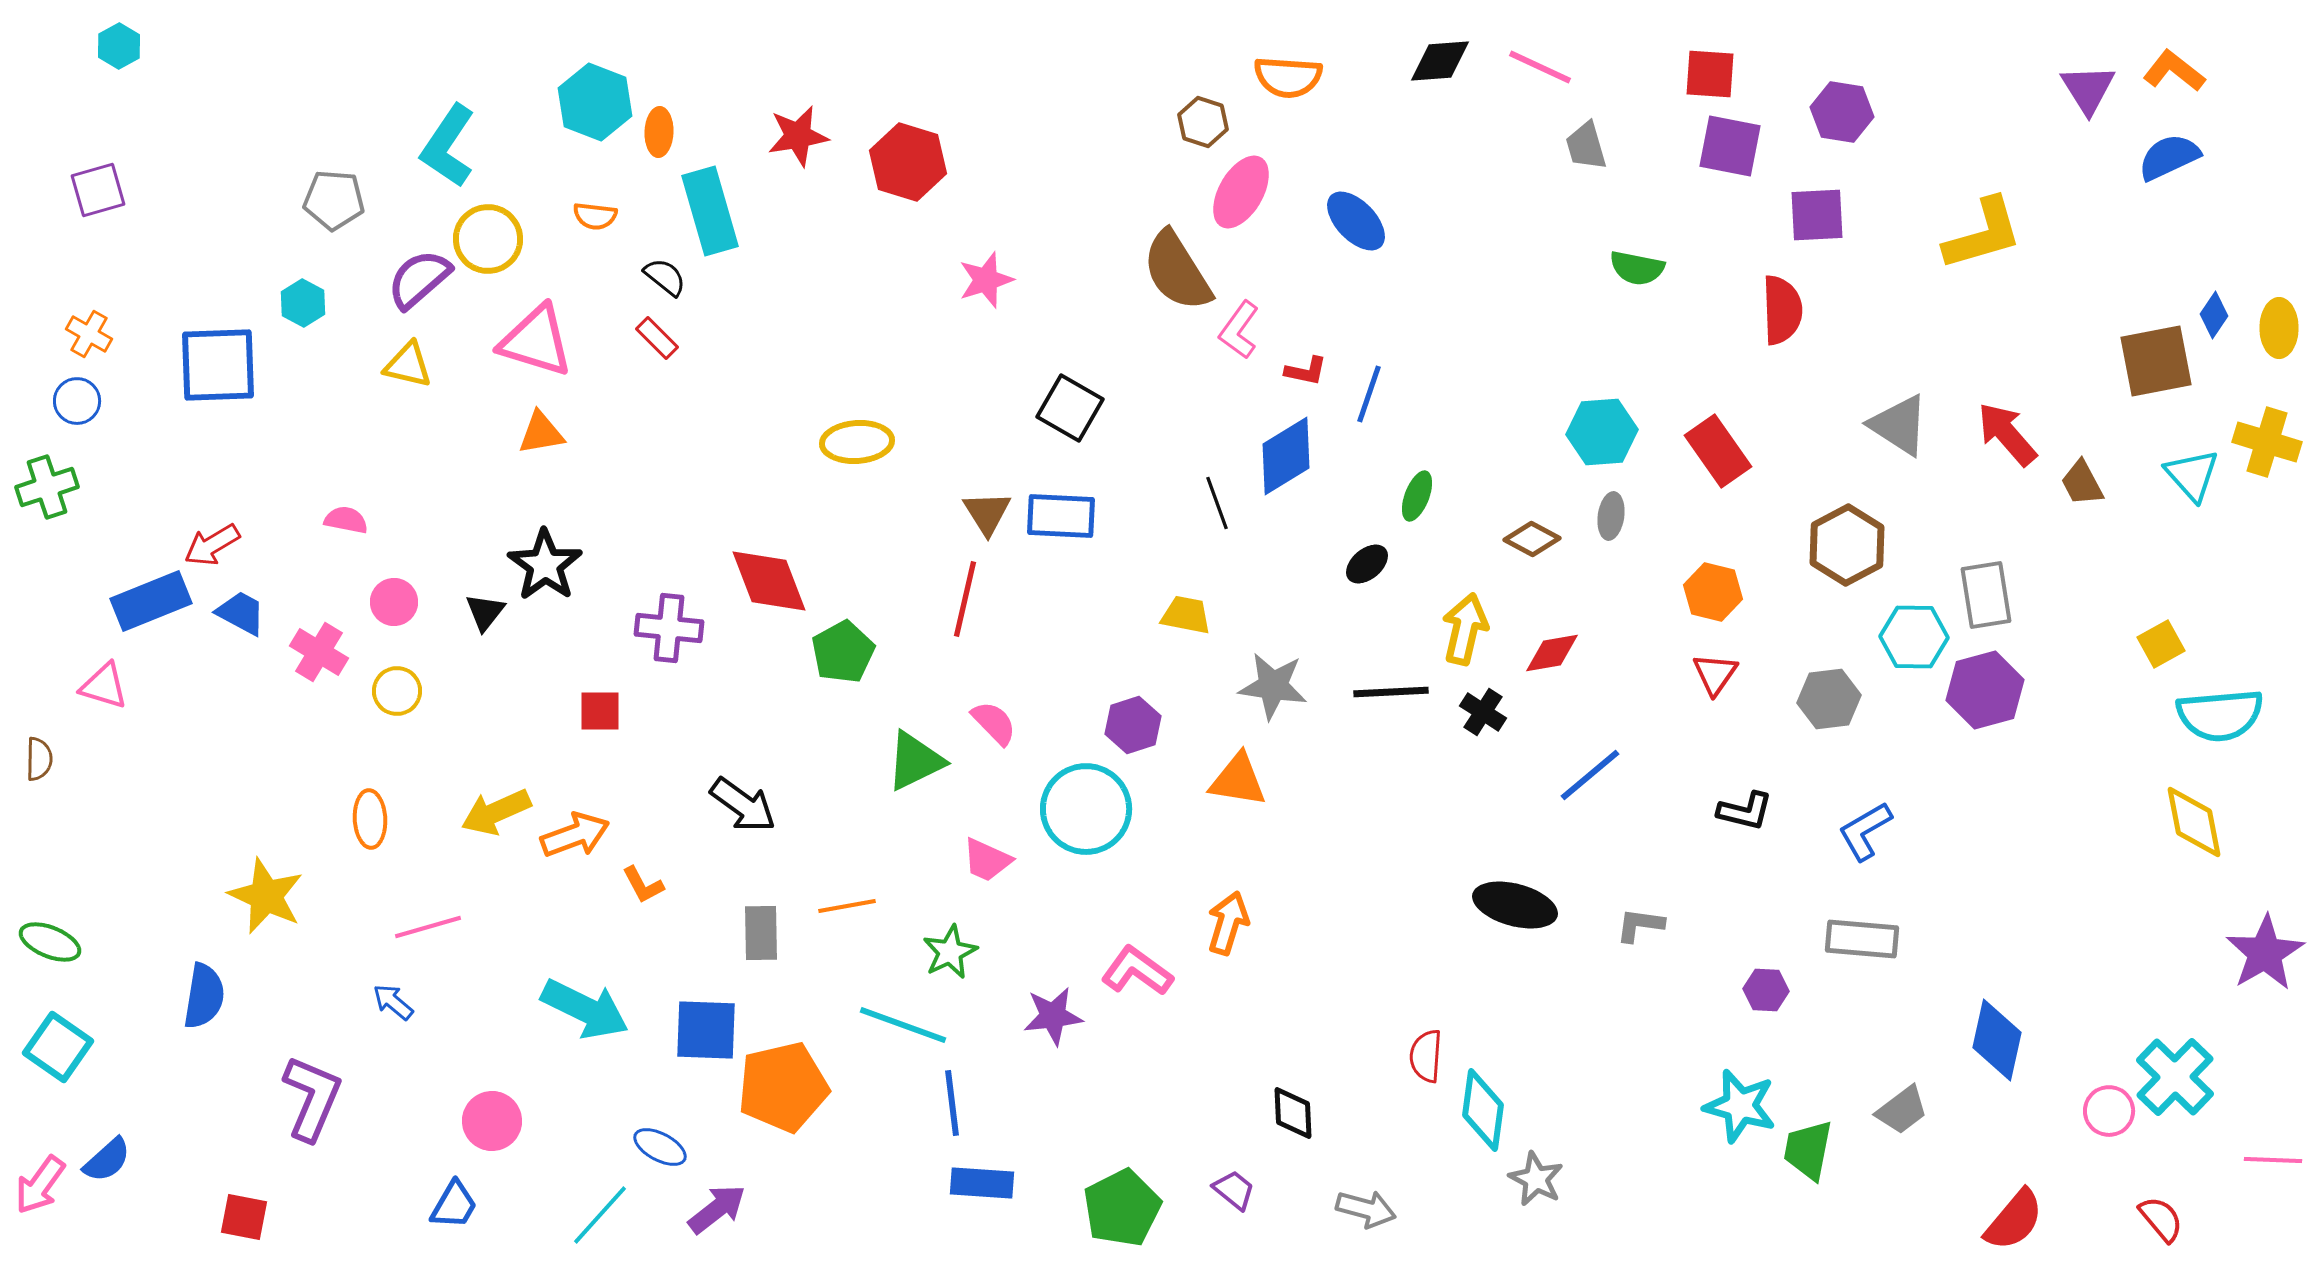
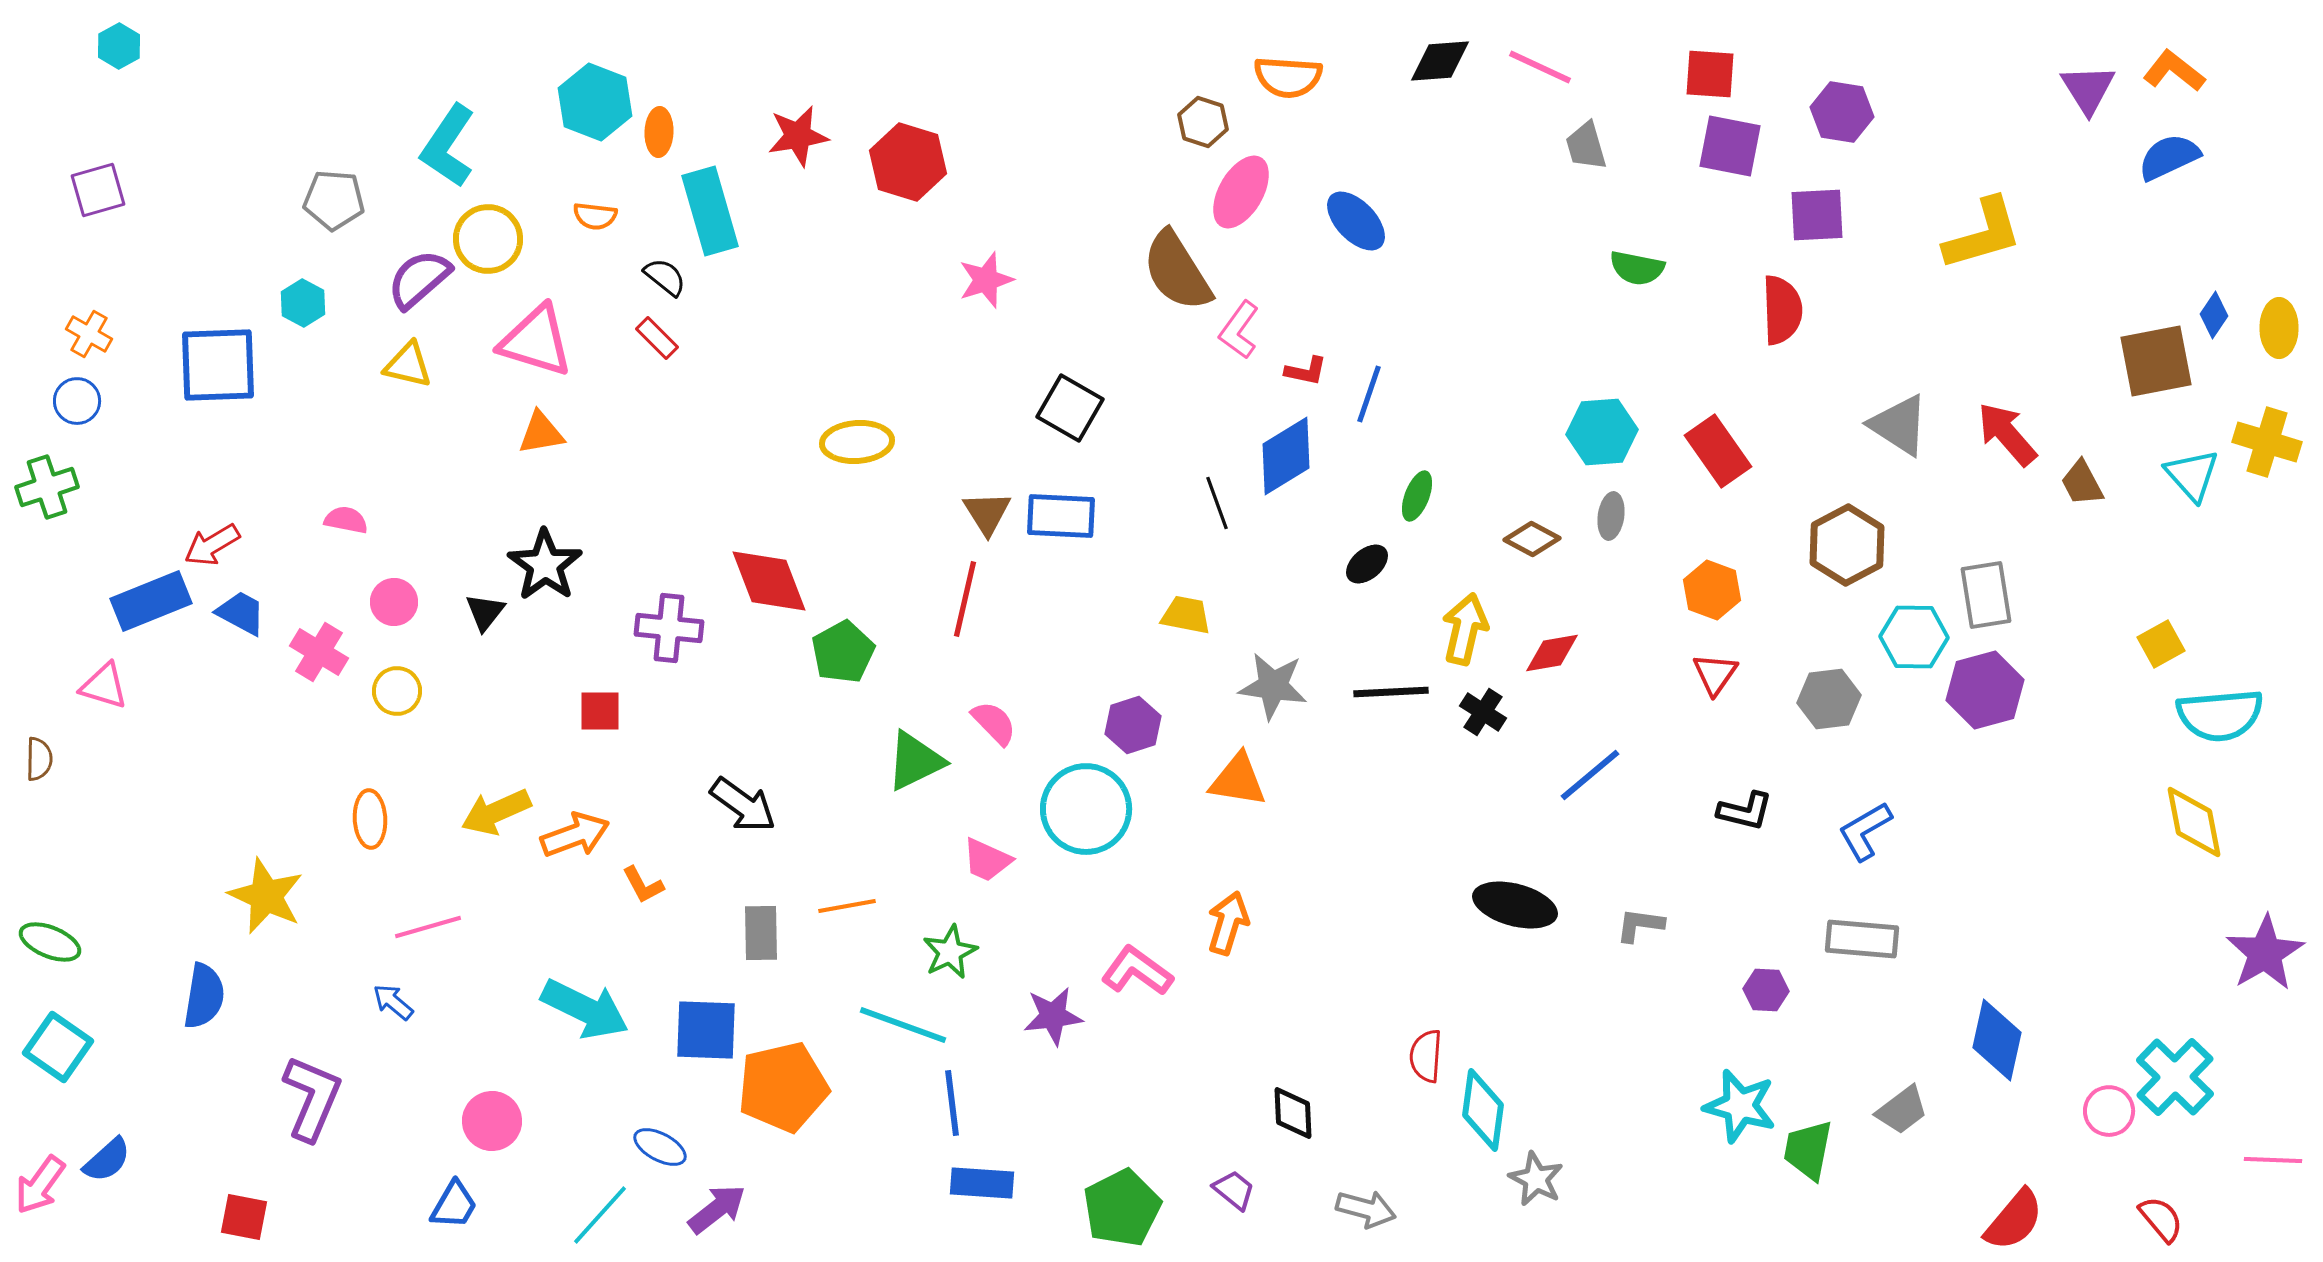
orange hexagon at (1713, 592): moved 1 px left, 2 px up; rotated 6 degrees clockwise
